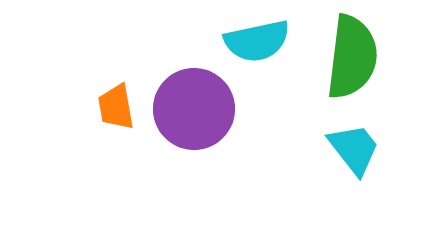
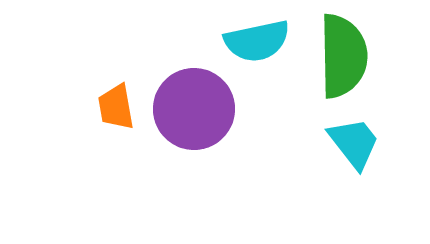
green semicircle: moved 9 px left, 1 px up; rotated 8 degrees counterclockwise
cyan trapezoid: moved 6 px up
